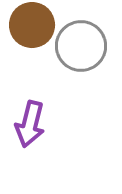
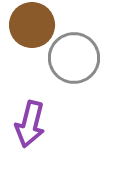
gray circle: moved 7 px left, 12 px down
